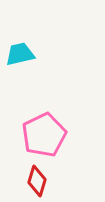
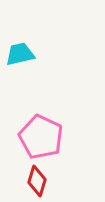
pink pentagon: moved 3 px left, 2 px down; rotated 21 degrees counterclockwise
